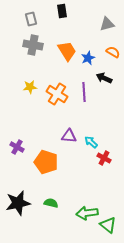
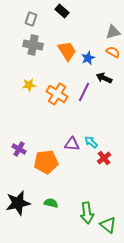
black rectangle: rotated 40 degrees counterclockwise
gray rectangle: rotated 32 degrees clockwise
gray triangle: moved 6 px right, 8 px down
yellow star: moved 1 px left, 2 px up
purple line: rotated 30 degrees clockwise
purple triangle: moved 3 px right, 8 px down
purple cross: moved 2 px right, 2 px down
red cross: rotated 24 degrees clockwise
orange pentagon: rotated 25 degrees counterclockwise
green arrow: rotated 90 degrees counterclockwise
